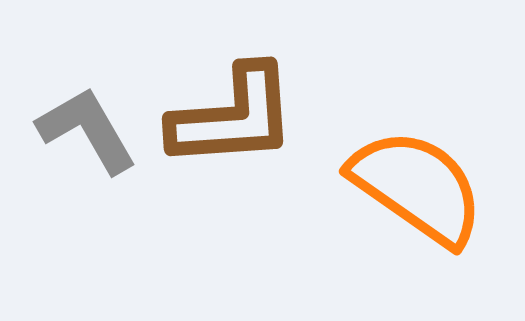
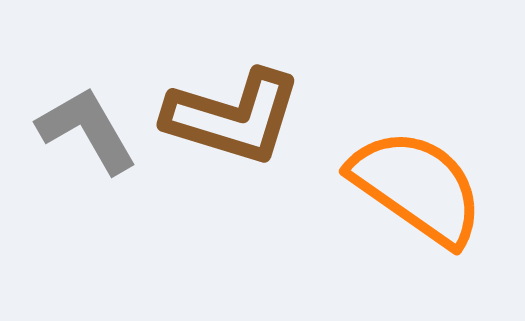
brown L-shape: rotated 21 degrees clockwise
